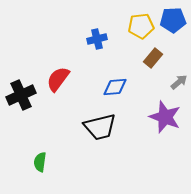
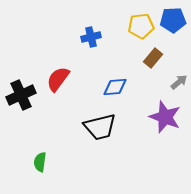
blue cross: moved 6 px left, 2 px up
